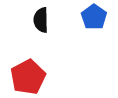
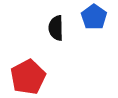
black semicircle: moved 15 px right, 8 px down
